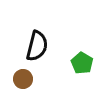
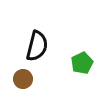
green pentagon: rotated 15 degrees clockwise
